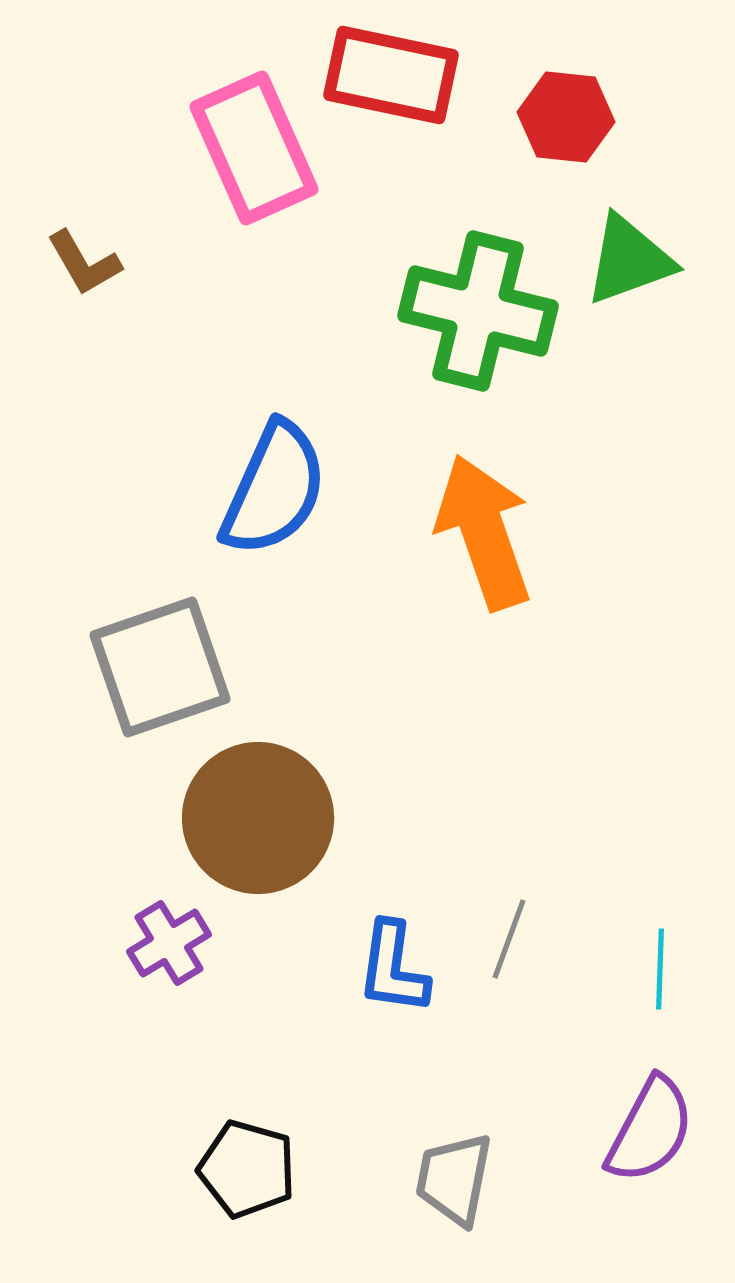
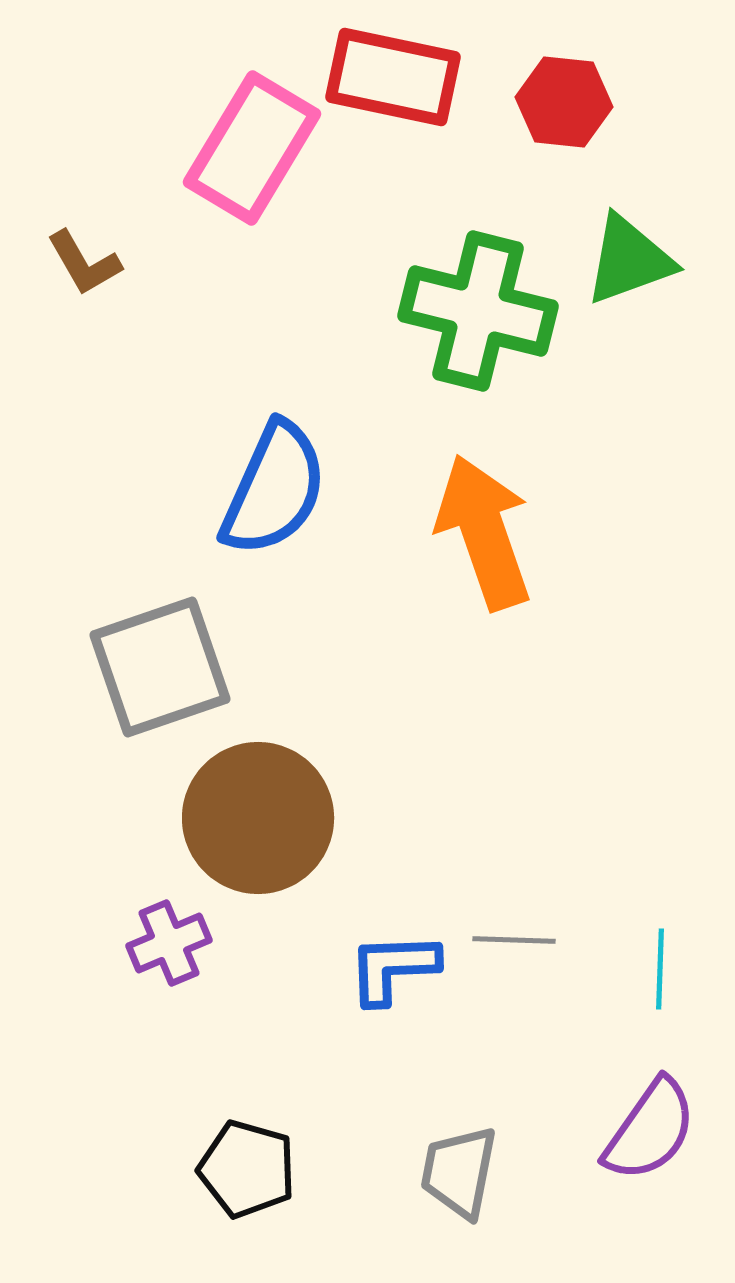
red rectangle: moved 2 px right, 2 px down
red hexagon: moved 2 px left, 15 px up
pink rectangle: moved 2 px left; rotated 55 degrees clockwise
gray line: moved 5 px right, 1 px down; rotated 72 degrees clockwise
purple cross: rotated 8 degrees clockwise
blue L-shape: rotated 80 degrees clockwise
purple semicircle: rotated 7 degrees clockwise
gray trapezoid: moved 5 px right, 7 px up
